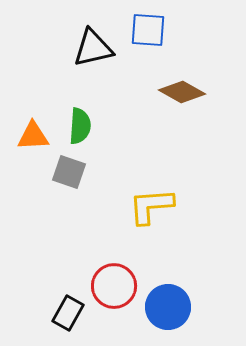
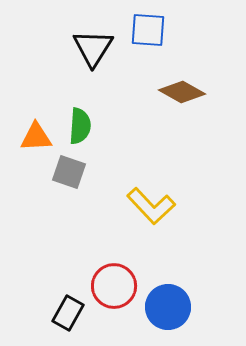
black triangle: rotated 45 degrees counterclockwise
orange triangle: moved 3 px right, 1 px down
yellow L-shape: rotated 129 degrees counterclockwise
